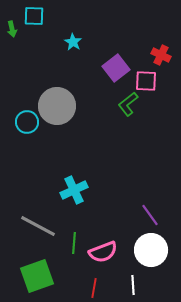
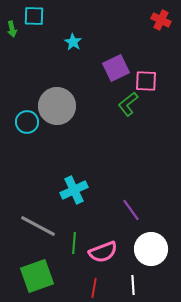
red cross: moved 35 px up
purple square: rotated 12 degrees clockwise
purple line: moved 19 px left, 5 px up
white circle: moved 1 px up
